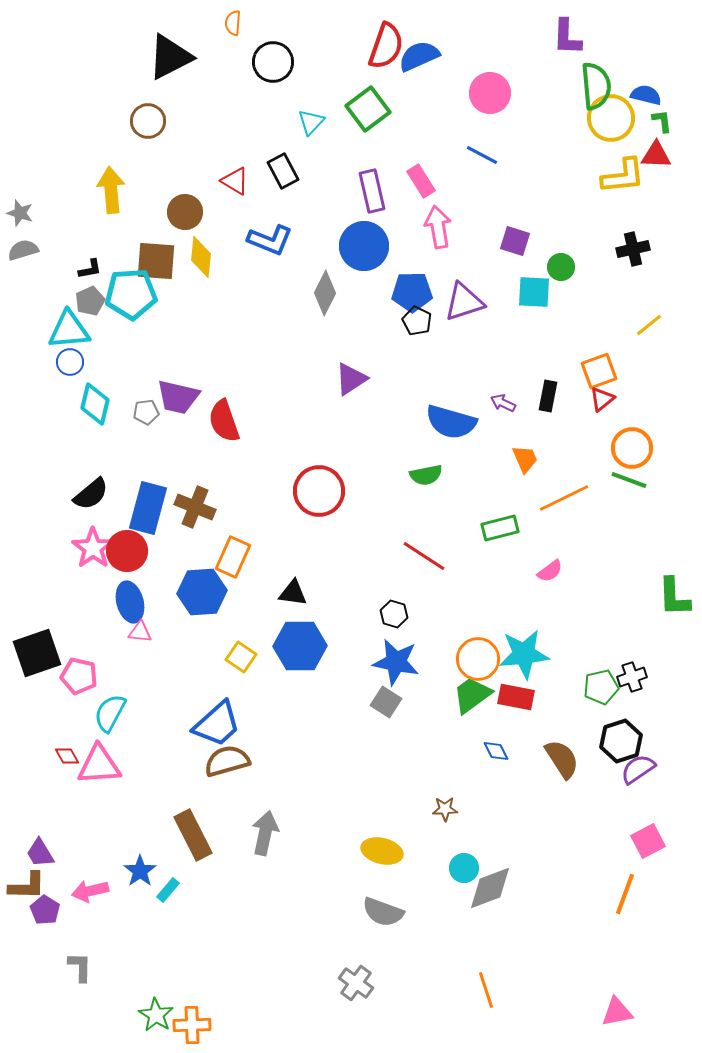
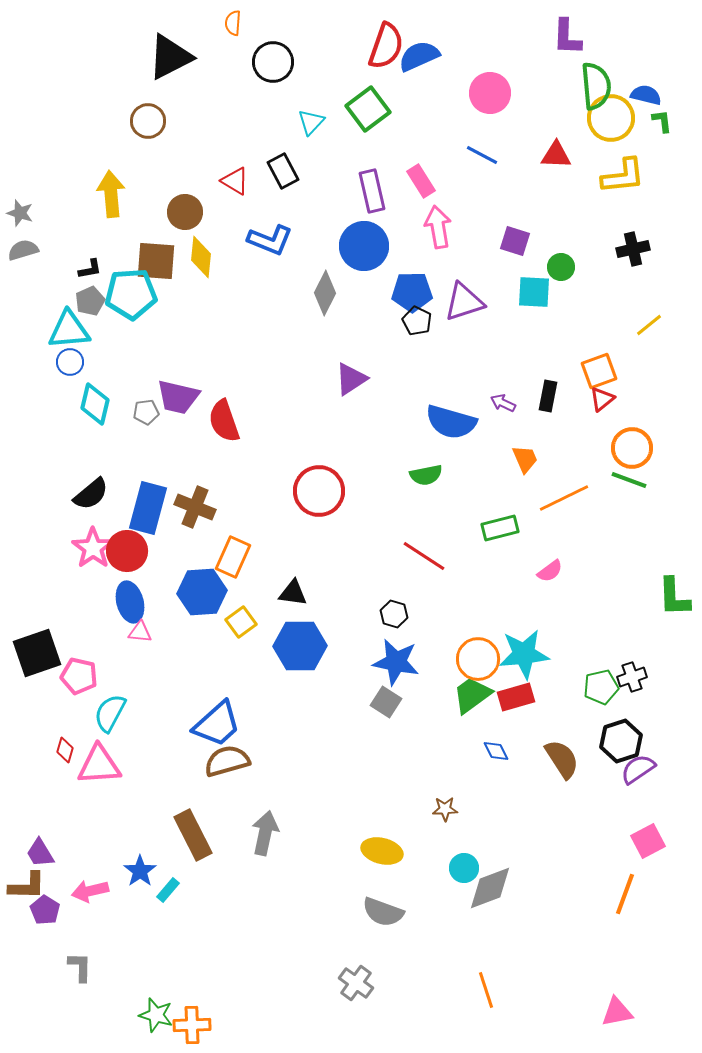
red triangle at (656, 155): moved 100 px left
yellow arrow at (111, 190): moved 4 px down
yellow square at (241, 657): moved 35 px up; rotated 20 degrees clockwise
red rectangle at (516, 697): rotated 27 degrees counterclockwise
red diamond at (67, 756): moved 2 px left, 6 px up; rotated 45 degrees clockwise
green star at (156, 1015): rotated 16 degrees counterclockwise
